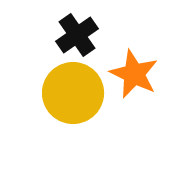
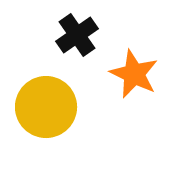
yellow circle: moved 27 px left, 14 px down
